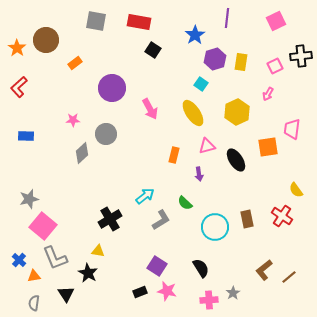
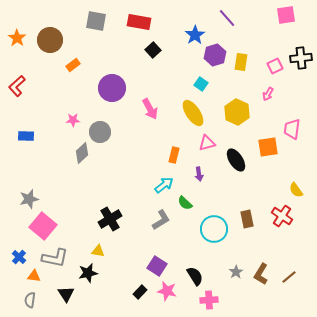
purple line at (227, 18): rotated 48 degrees counterclockwise
pink square at (276, 21): moved 10 px right, 6 px up; rotated 18 degrees clockwise
brown circle at (46, 40): moved 4 px right
orange star at (17, 48): moved 10 px up
black square at (153, 50): rotated 14 degrees clockwise
black cross at (301, 56): moved 2 px down
purple hexagon at (215, 59): moved 4 px up
orange rectangle at (75, 63): moved 2 px left, 2 px down
red L-shape at (19, 87): moved 2 px left, 1 px up
yellow hexagon at (237, 112): rotated 10 degrees counterclockwise
gray circle at (106, 134): moved 6 px left, 2 px up
pink triangle at (207, 146): moved 3 px up
cyan arrow at (145, 196): moved 19 px right, 11 px up
cyan circle at (215, 227): moved 1 px left, 2 px down
gray L-shape at (55, 258): rotated 56 degrees counterclockwise
blue cross at (19, 260): moved 3 px up
black semicircle at (201, 268): moved 6 px left, 8 px down
brown L-shape at (264, 270): moved 3 px left, 4 px down; rotated 20 degrees counterclockwise
black star at (88, 273): rotated 30 degrees clockwise
orange triangle at (34, 276): rotated 16 degrees clockwise
black rectangle at (140, 292): rotated 24 degrees counterclockwise
gray star at (233, 293): moved 3 px right, 21 px up
gray semicircle at (34, 303): moved 4 px left, 3 px up
